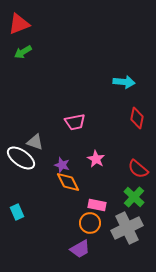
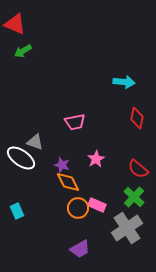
red triangle: moved 4 px left; rotated 45 degrees clockwise
green arrow: moved 1 px up
pink star: rotated 12 degrees clockwise
pink rectangle: rotated 12 degrees clockwise
cyan rectangle: moved 1 px up
orange circle: moved 12 px left, 15 px up
gray cross: rotated 8 degrees counterclockwise
